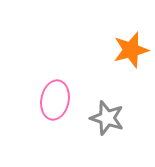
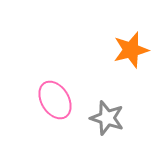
pink ellipse: rotated 42 degrees counterclockwise
